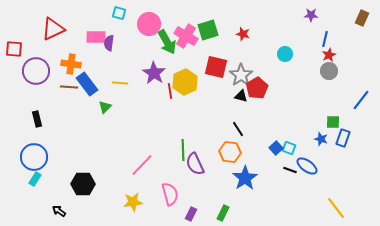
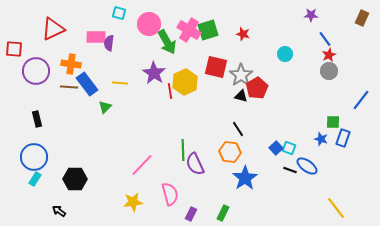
pink cross at (186, 36): moved 3 px right, 6 px up
blue line at (325, 39): rotated 49 degrees counterclockwise
black hexagon at (83, 184): moved 8 px left, 5 px up
